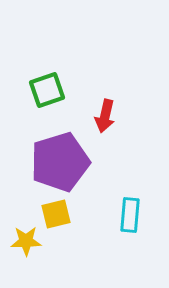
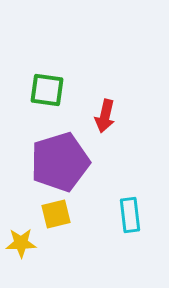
green square: rotated 27 degrees clockwise
cyan rectangle: rotated 12 degrees counterclockwise
yellow star: moved 5 px left, 2 px down
